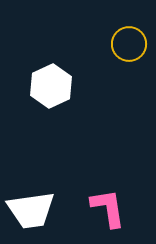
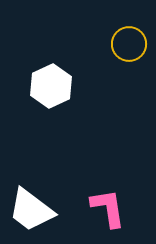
white trapezoid: rotated 45 degrees clockwise
